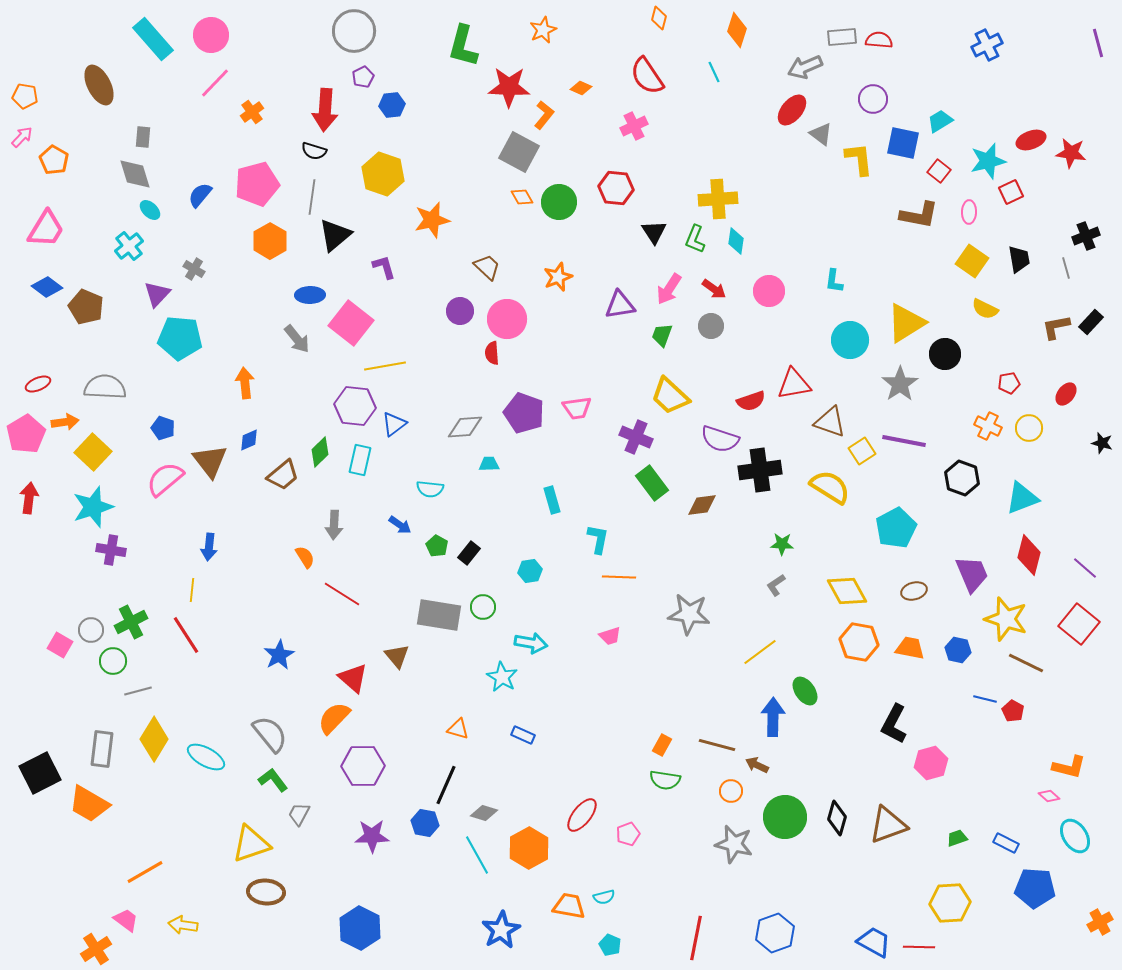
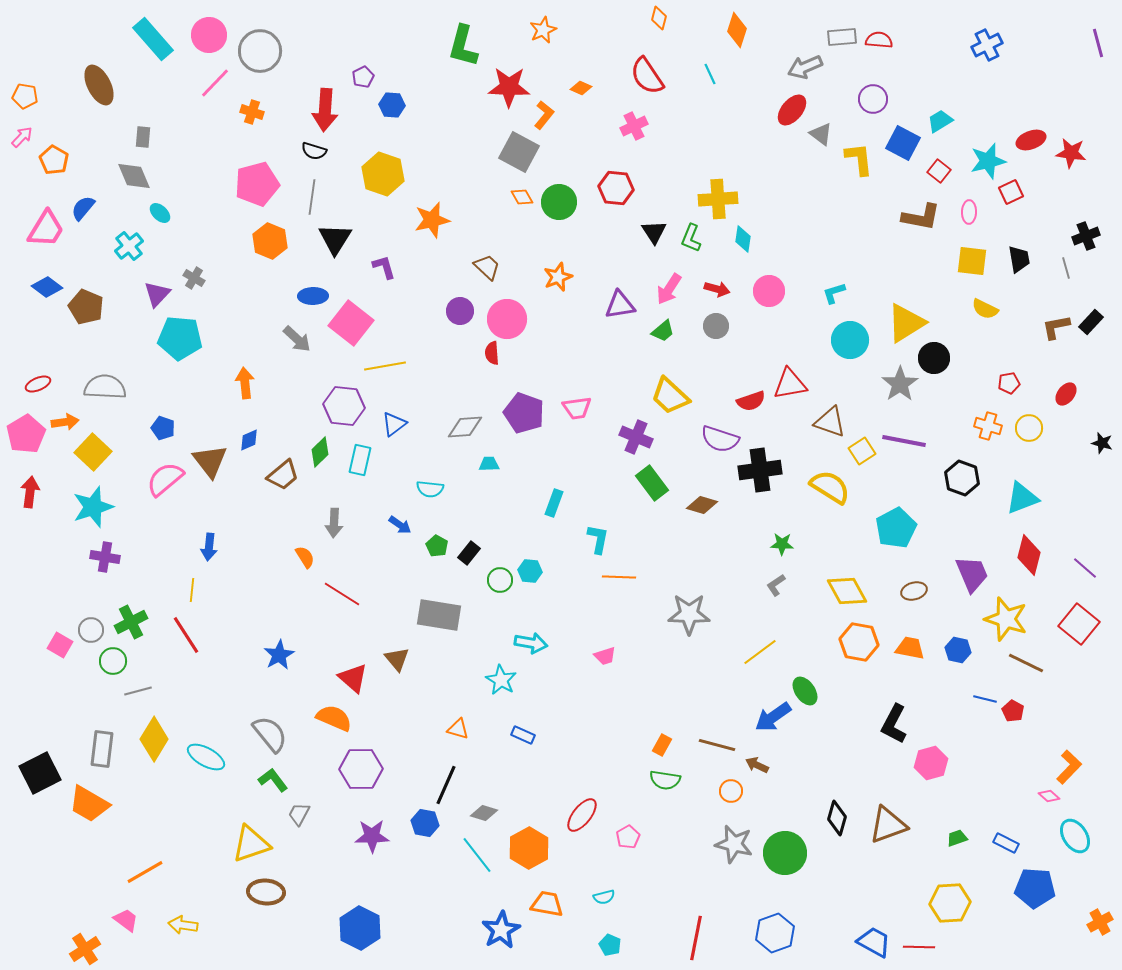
gray circle at (354, 31): moved 94 px left, 20 px down
pink circle at (211, 35): moved 2 px left
cyan line at (714, 72): moved 4 px left, 2 px down
blue hexagon at (392, 105): rotated 10 degrees clockwise
orange cross at (252, 112): rotated 35 degrees counterclockwise
blue square at (903, 143): rotated 16 degrees clockwise
gray diamond at (135, 174): moved 1 px left, 2 px down; rotated 6 degrees counterclockwise
blue semicircle at (200, 195): moved 117 px left, 13 px down
cyan ellipse at (150, 210): moved 10 px right, 3 px down
brown L-shape at (919, 215): moved 2 px right, 2 px down
black triangle at (335, 235): moved 4 px down; rotated 18 degrees counterclockwise
green L-shape at (695, 239): moved 4 px left, 1 px up
orange hexagon at (270, 241): rotated 8 degrees counterclockwise
cyan diamond at (736, 241): moved 7 px right, 2 px up
yellow square at (972, 261): rotated 28 degrees counterclockwise
gray cross at (194, 269): moved 9 px down
cyan L-shape at (834, 281): moved 12 px down; rotated 65 degrees clockwise
red arrow at (714, 289): moved 3 px right; rotated 20 degrees counterclockwise
blue ellipse at (310, 295): moved 3 px right, 1 px down
gray circle at (711, 326): moved 5 px right
green trapezoid at (662, 335): moved 1 px right, 4 px up; rotated 150 degrees counterclockwise
gray arrow at (297, 339): rotated 8 degrees counterclockwise
black circle at (945, 354): moved 11 px left, 4 px down
red triangle at (794, 384): moved 4 px left
purple hexagon at (355, 406): moved 11 px left
orange cross at (988, 426): rotated 8 degrees counterclockwise
red arrow at (29, 498): moved 1 px right, 6 px up
cyan rectangle at (552, 500): moved 2 px right, 3 px down; rotated 36 degrees clockwise
brown diamond at (702, 505): rotated 24 degrees clockwise
gray arrow at (334, 525): moved 2 px up
purple cross at (111, 550): moved 6 px left, 7 px down
cyan hexagon at (530, 571): rotated 15 degrees clockwise
green circle at (483, 607): moved 17 px right, 27 px up
gray star at (689, 614): rotated 6 degrees counterclockwise
pink trapezoid at (610, 636): moved 5 px left, 20 px down
brown triangle at (397, 656): moved 3 px down
cyan star at (502, 677): moved 1 px left, 3 px down
blue arrow at (773, 717): rotated 126 degrees counterclockwise
orange semicircle at (334, 718): rotated 69 degrees clockwise
purple hexagon at (363, 766): moved 2 px left, 3 px down
orange L-shape at (1069, 767): rotated 60 degrees counterclockwise
green circle at (785, 817): moved 36 px down
pink pentagon at (628, 834): moved 3 px down; rotated 10 degrees counterclockwise
cyan line at (477, 855): rotated 9 degrees counterclockwise
orange trapezoid at (569, 906): moved 22 px left, 2 px up
orange cross at (96, 949): moved 11 px left
